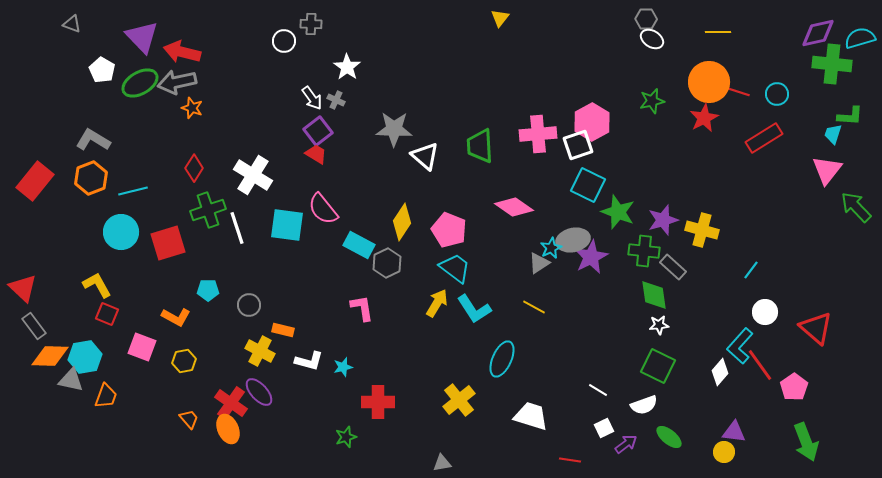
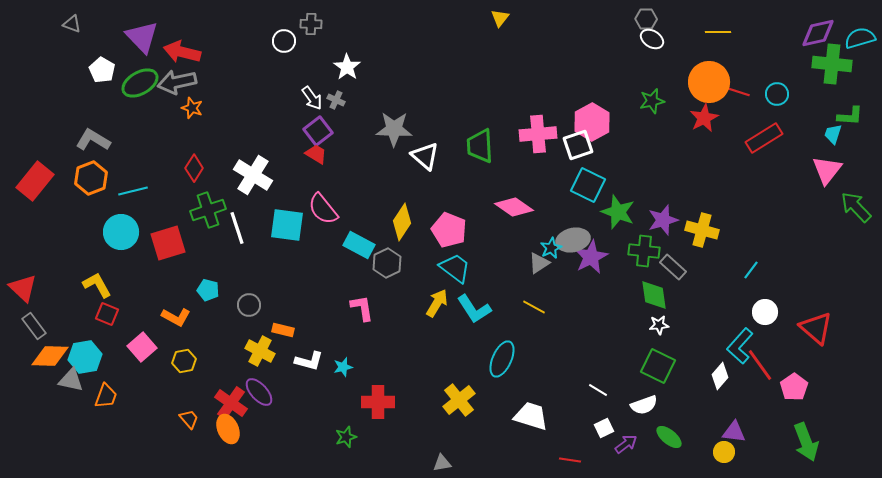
cyan pentagon at (208, 290): rotated 15 degrees clockwise
pink square at (142, 347): rotated 28 degrees clockwise
white diamond at (720, 372): moved 4 px down
